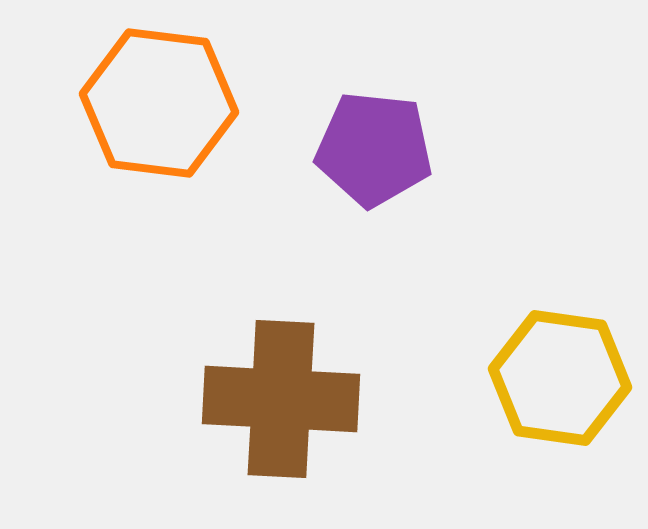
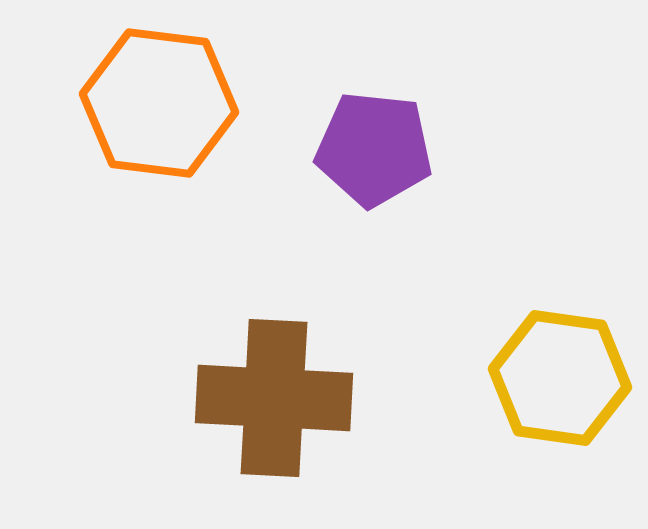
brown cross: moved 7 px left, 1 px up
